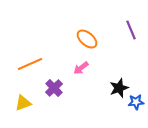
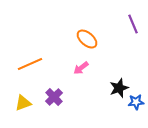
purple line: moved 2 px right, 6 px up
purple cross: moved 9 px down
